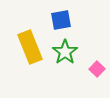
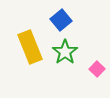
blue square: rotated 30 degrees counterclockwise
